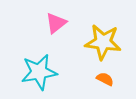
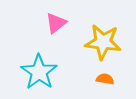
cyan star: rotated 27 degrees counterclockwise
orange semicircle: rotated 18 degrees counterclockwise
